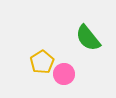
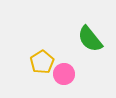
green semicircle: moved 2 px right, 1 px down
